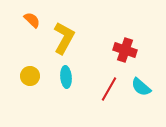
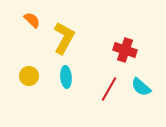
yellow circle: moved 1 px left
